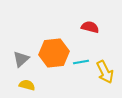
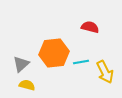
gray triangle: moved 5 px down
